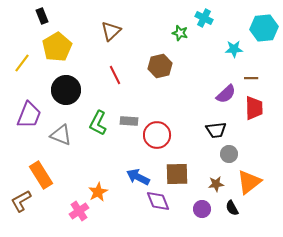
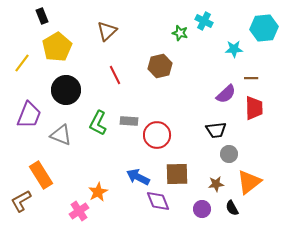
cyan cross: moved 3 px down
brown triangle: moved 4 px left
